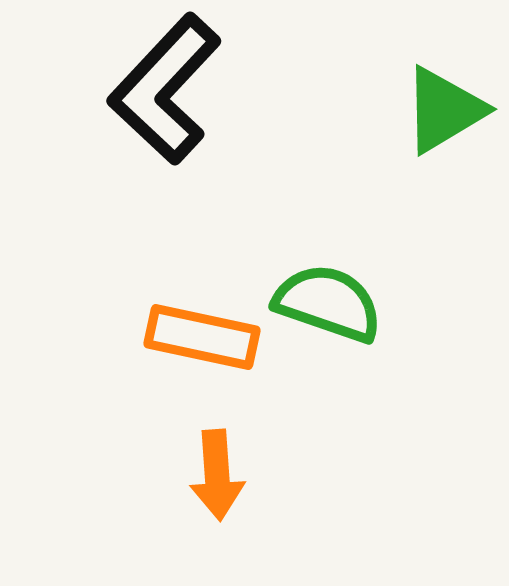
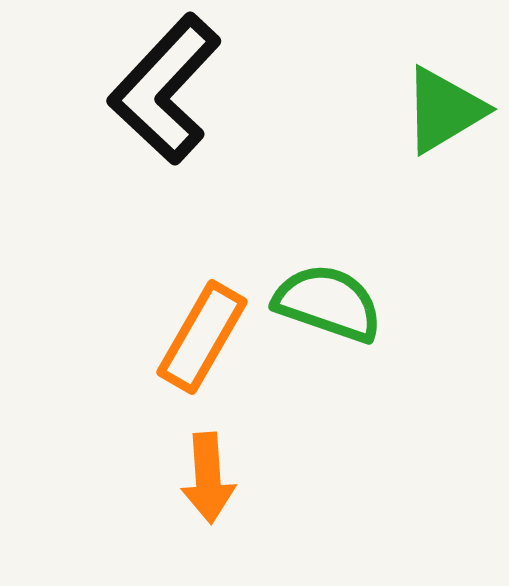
orange rectangle: rotated 72 degrees counterclockwise
orange arrow: moved 9 px left, 3 px down
